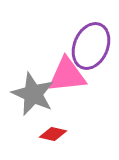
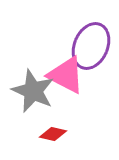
pink triangle: moved 1 px left; rotated 33 degrees clockwise
gray star: moved 3 px up
